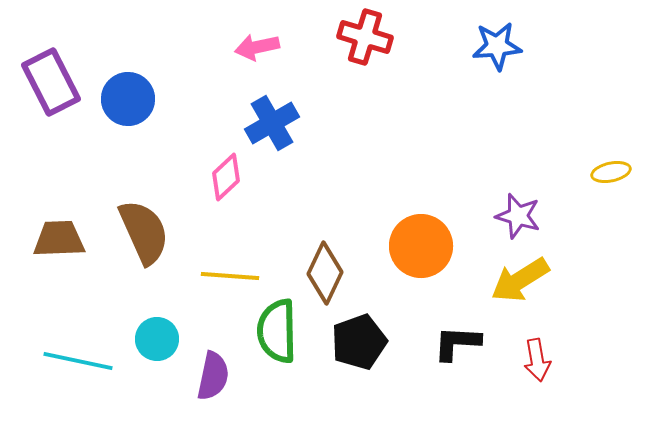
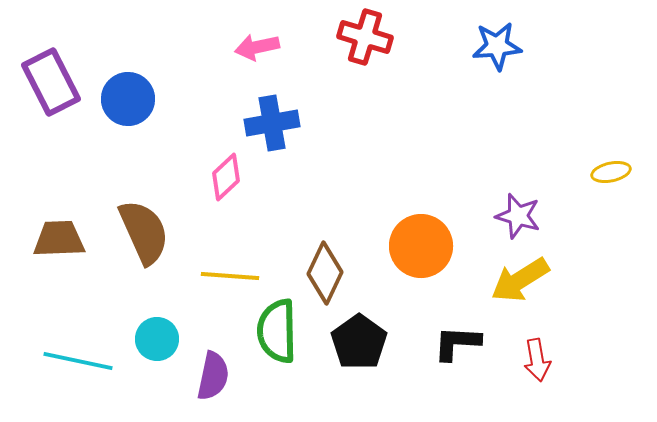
blue cross: rotated 20 degrees clockwise
black pentagon: rotated 16 degrees counterclockwise
